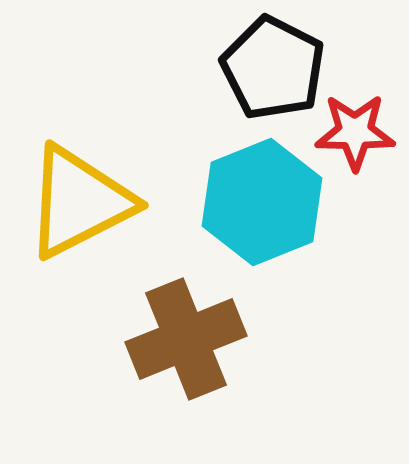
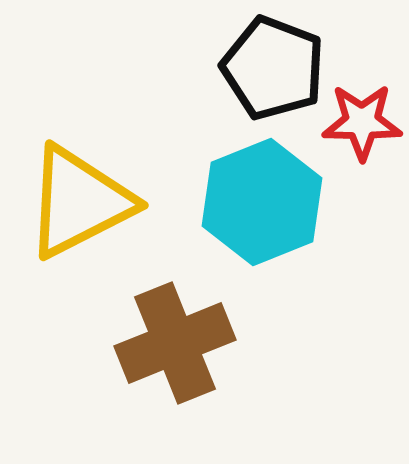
black pentagon: rotated 6 degrees counterclockwise
red star: moved 7 px right, 10 px up
brown cross: moved 11 px left, 4 px down
